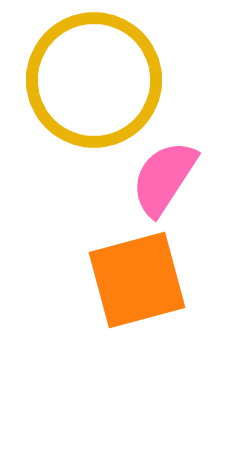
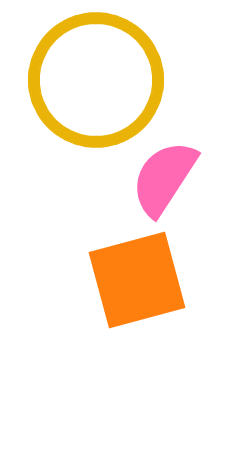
yellow circle: moved 2 px right
